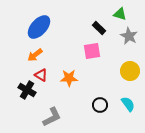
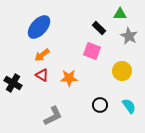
green triangle: rotated 16 degrees counterclockwise
pink square: rotated 30 degrees clockwise
orange arrow: moved 7 px right
yellow circle: moved 8 px left
red triangle: moved 1 px right
black cross: moved 14 px left, 7 px up
cyan semicircle: moved 1 px right, 2 px down
gray L-shape: moved 1 px right, 1 px up
